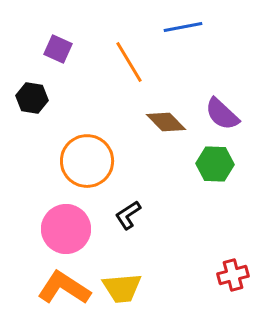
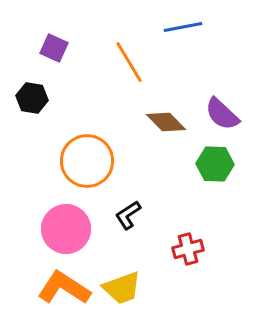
purple square: moved 4 px left, 1 px up
red cross: moved 45 px left, 26 px up
yellow trapezoid: rotated 15 degrees counterclockwise
